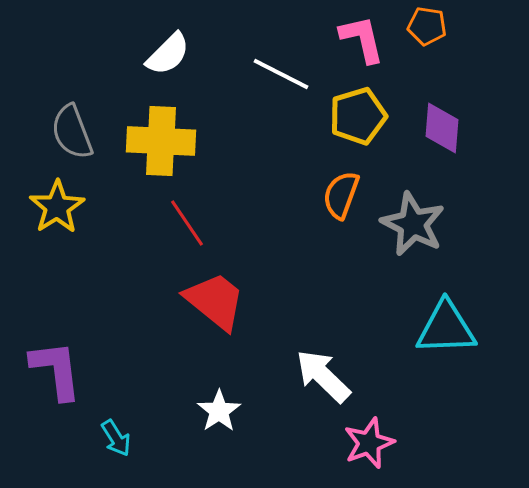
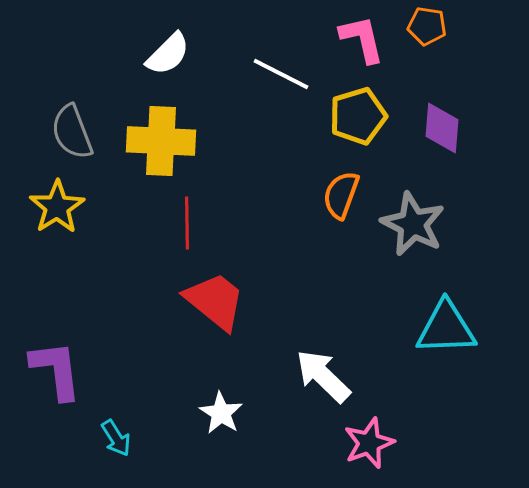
red line: rotated 33 degrees clockwise
white star: moved 2 px right, 2 px down; rotated 6 degrees counterclockwise
